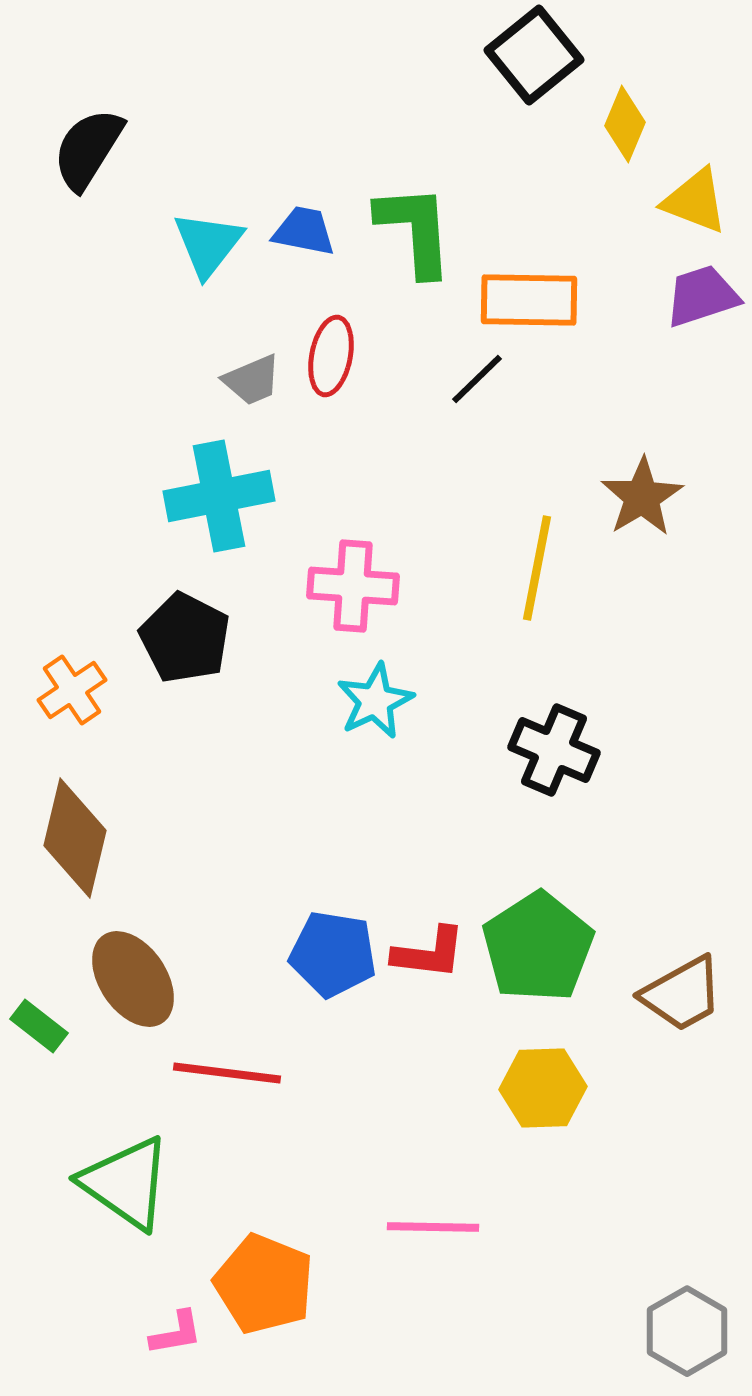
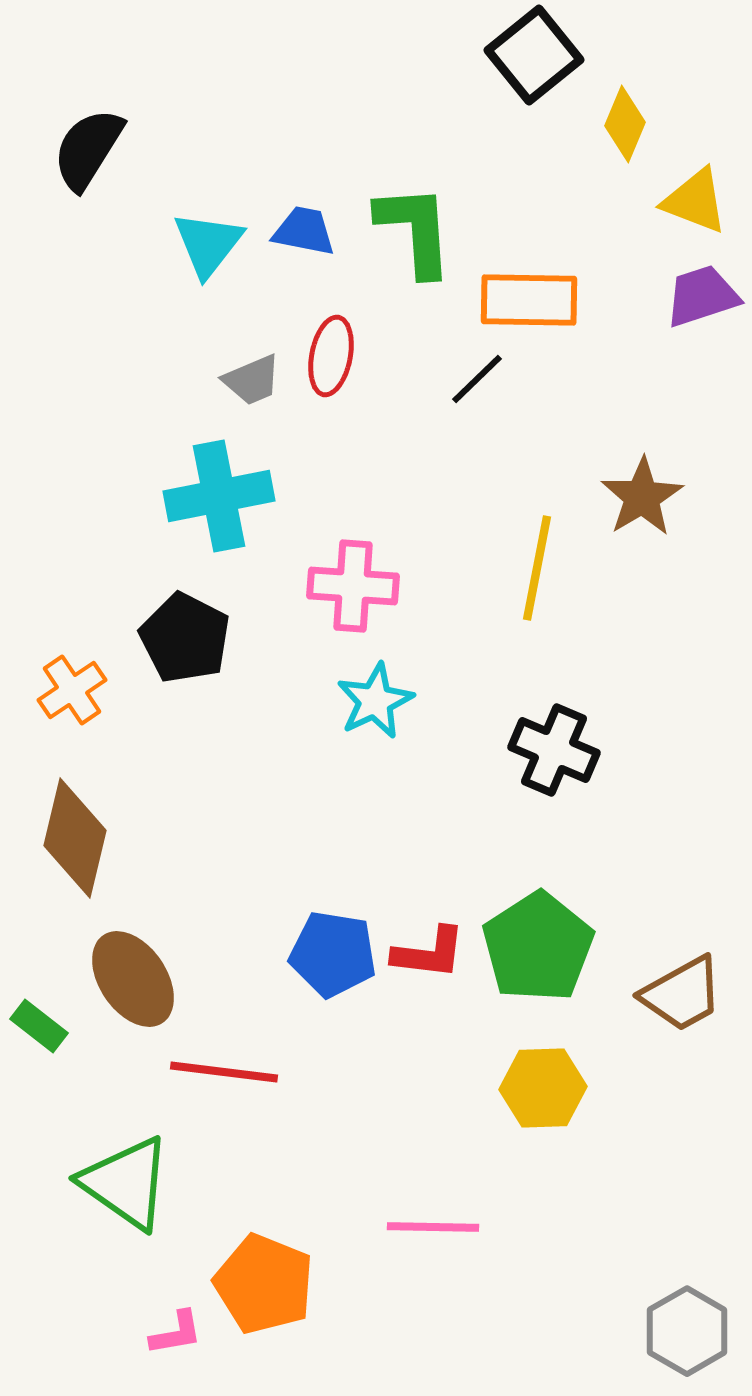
red line: moved 3 px left, 1 px up
